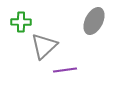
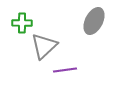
green cross: moved 1 px right, 1 px down
